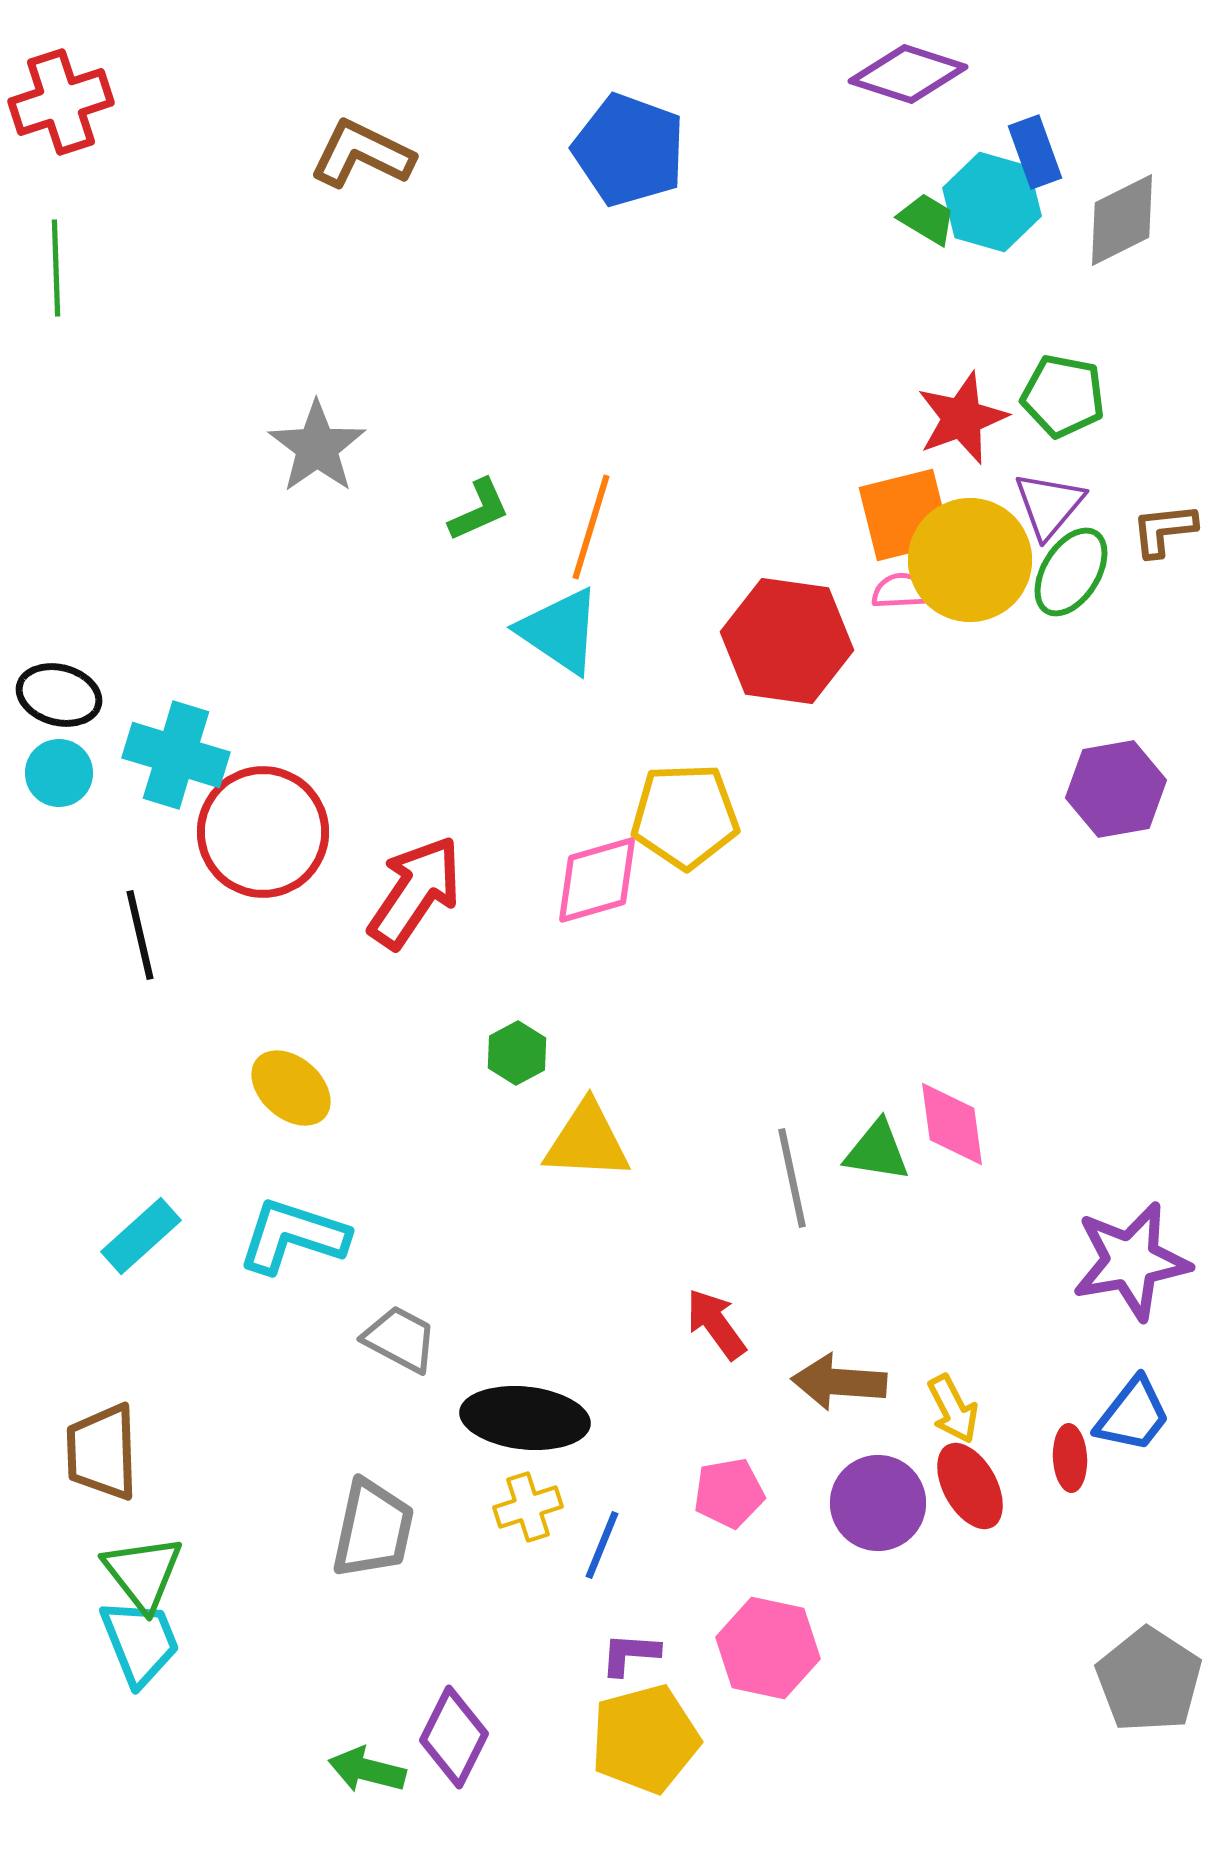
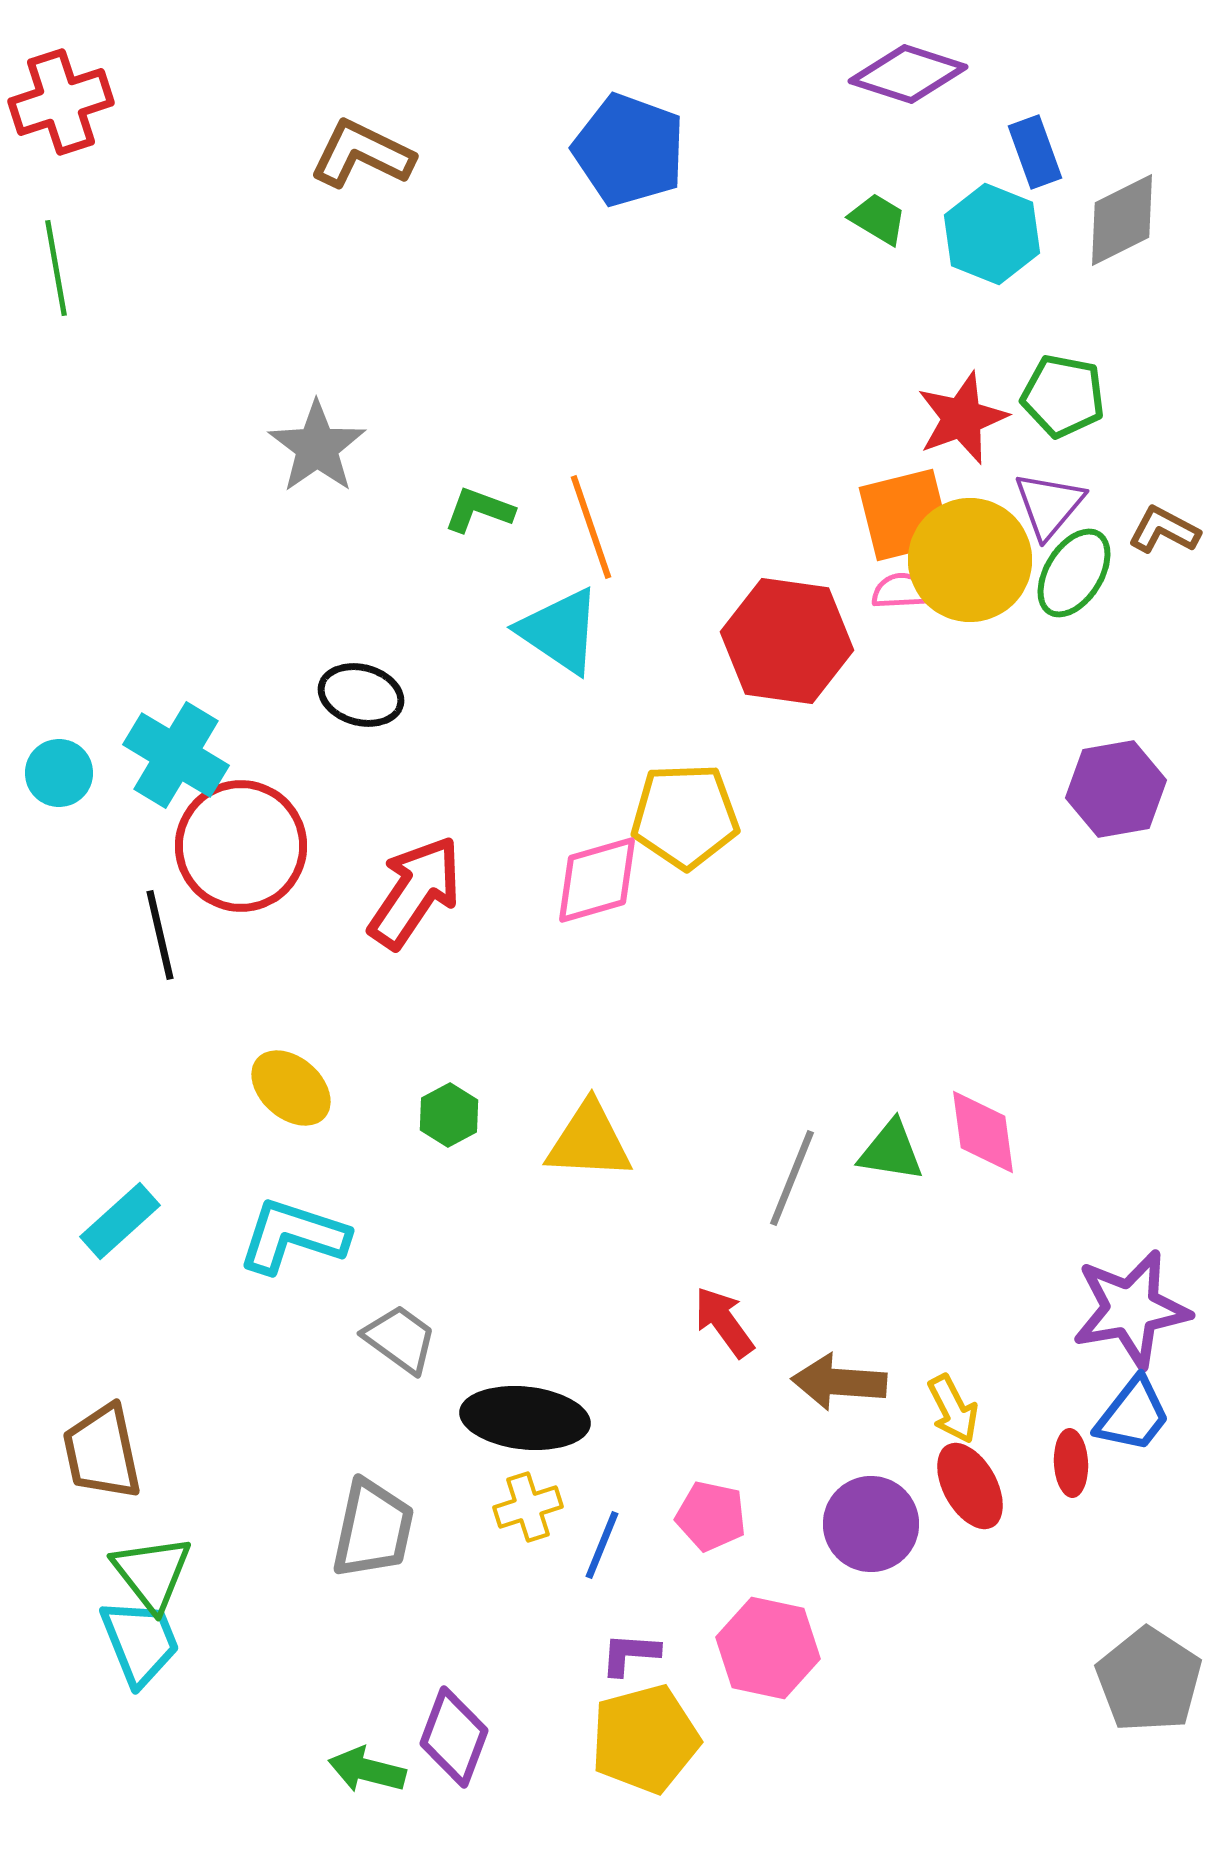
cyan hexagon at (992, 202): moved 32 px down; rotated 6 degrees clockwise
green trapezoid at (927, 219): moved 49 px left
green line at (56, 268): rotated 8 degrees counterclockwise
green L-shape at (479, 510): rotated 136 degrees counterclockwise
orange line at (591, 527): rotated 36 degrees counterclockwise
brown L-shape at (1164, 530): rotated 34 degrees clockwise
green ellipse at (1071, 572): moved 3 px right, 1 px down
black ellipse at (59, 695): moved 302 px right
cyan cross at (176, 755): rotated 14 degrees clockwise
red circle at (263, 832): moved 22 px left, 14 px down
black line at (140, 935): moved 20 px right
green hexagon at (517, 1053): moved 68 px left, 62 px down
pink diamond at (952, 1124): moved 31 px right, 8 px down
yellow triangle at (587, 1141): moved 2 px right
green triangle at (877, 1151): moved 14 px right
gray line at (792, 1178): rotated 34 degrees clockwise
cyan rectangle at (141, 1236): moved 21 px left, 15 px up
purple star at (1131, 1261): moved 48 px down
red arrow at (716, 1324): moved 8 px right, 2 px up
gray trapezoid at (400, 1339): rotated 8 degrees clockwise
brown trapezoid at (102, 1452): rotated 10 degrees counterclockwise
red ellipse at (1070, 1458): moved 1 px right, 5 px down
pink pentagon at (729, 1493): moved 18 px left, 23 px down; rotated 22 degrees clockwise
purple circle at (878, 1503): moved 7 px left, 21 px down
green triangle at (143, 1573): moved 9 px right
purple diamond at (454, 1737): rotated 6 degrees counterclockwise
